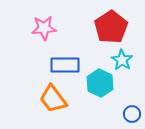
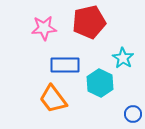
red pentagon: moved 22 px left, 5 px up; rotated 20 degrees clockwise
cyan star: moved 1 px right, 2 px up
blue circle: moved 1 px right
